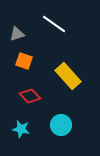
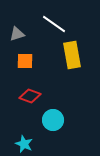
orange square: moved 1 px right; rotated 18 degrees counterclockwise
yellow rectangle: moved 4 px right, 21 px up; rotated 32 degrees clockwise
red diamond: rotated 25 degrees counterclockwise
cyan circle: moved 8 px left, 5 px up
cyan star: moved 3 px right, 15 px down; rotated 12 degrees clockwise
